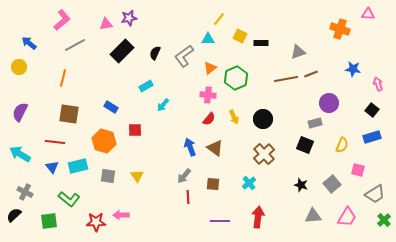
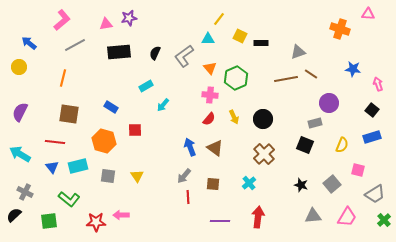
black rectangle at (122, 51): moved 3 px left, 1 px down; rotated 40 degrees clockwise
orange triangle at (210, 68): rotated 32 degrees counterclockwise
brown line at (311, 74): rotated 56 degrees clockwise
pink cross at (208, 95): moved 2 px right
